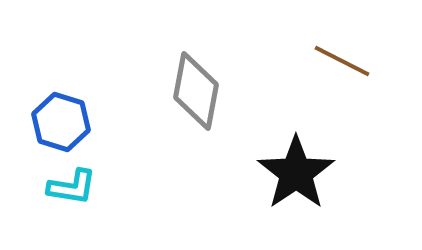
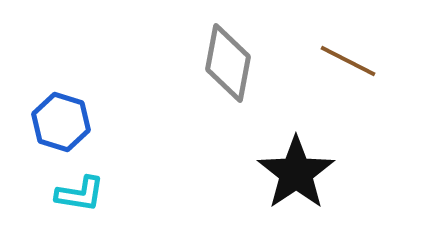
brown line: moved 6 px right
gray diamond: moved 32 px right, 28 px up
cyan L-shape: moved 8 px right, 7 px down
